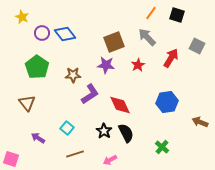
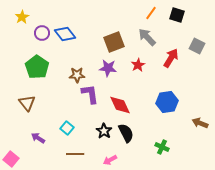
yellow star: rotated 16 degrees clockwise
purple star: moved 2 px right, 3 px down
brown star: moved 4 px right
purple L-shape: rotated 65 degrees counterclockwise
brown arrow: moved 1 px down
green cross: rotated 16 degrees counterclockwise
brown line: rotated 18 degrees clockwise
pink square: rotated 21 degrees clockwise
